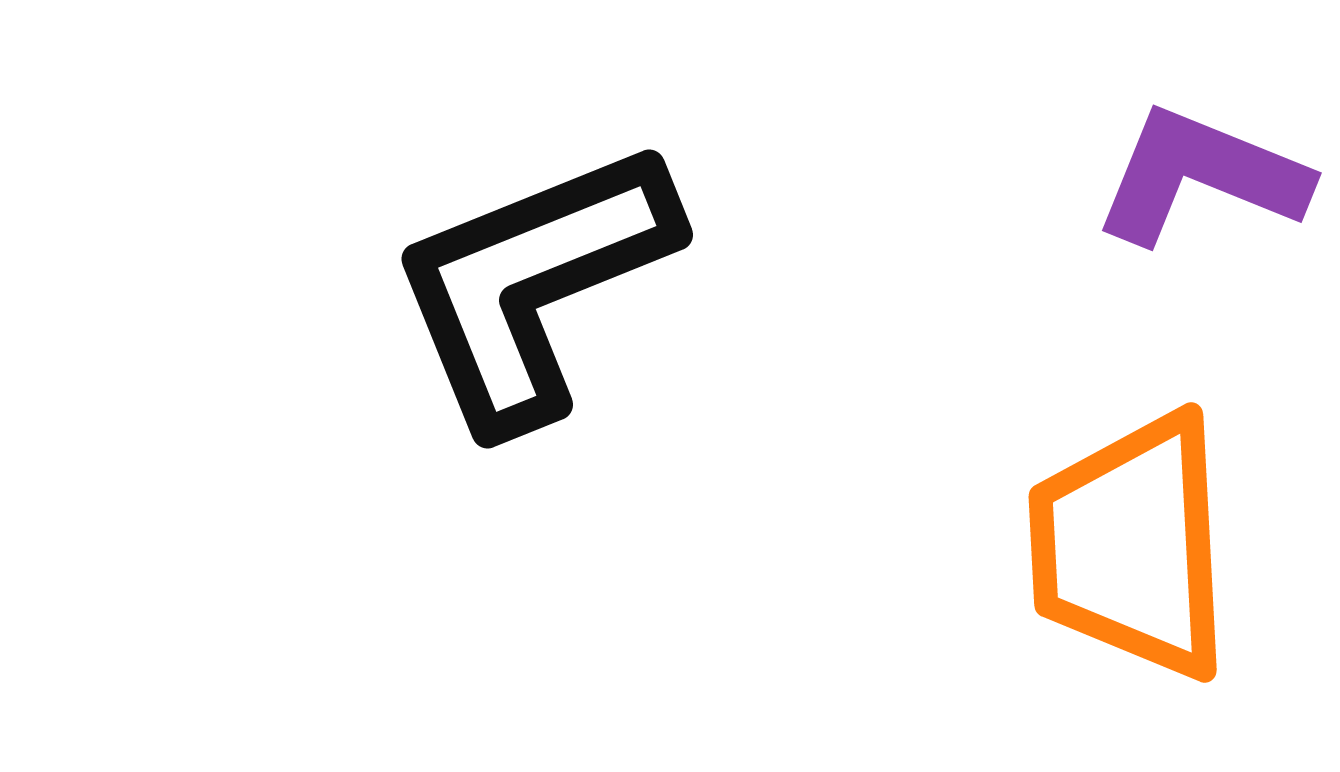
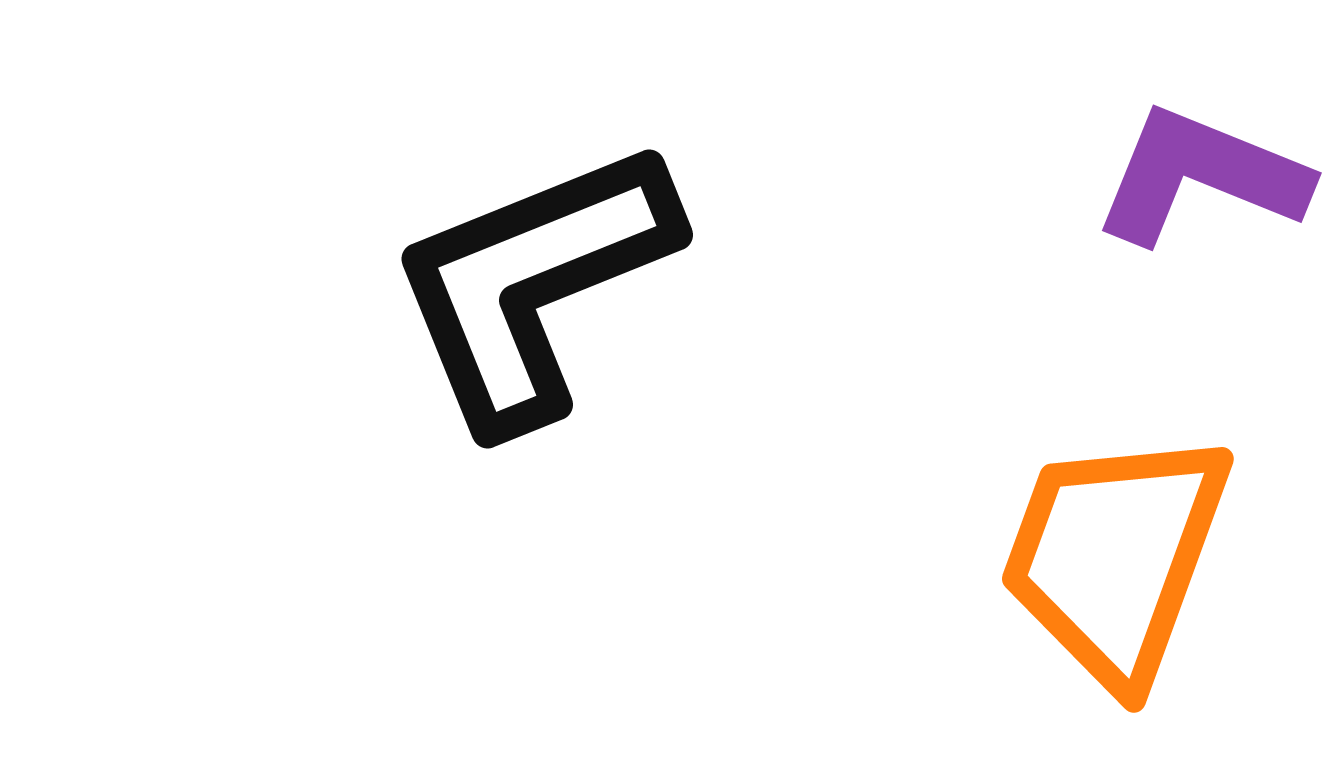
orange trapezoid: moved 16 px left, 11 px down; rotated 23 degrees clockwise
